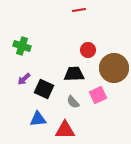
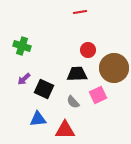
red line: moved 1 px right, 2 px down
black trapezoid: moved 3 px right
